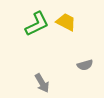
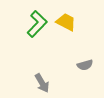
green L-shape: rotated 20 degrees counterclockwise
